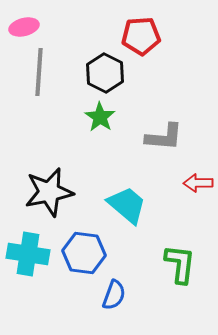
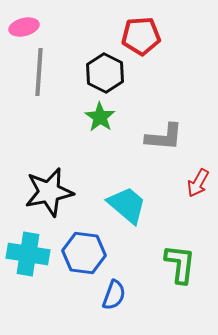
red arrow: rotated 60 degrees counterclockwise
